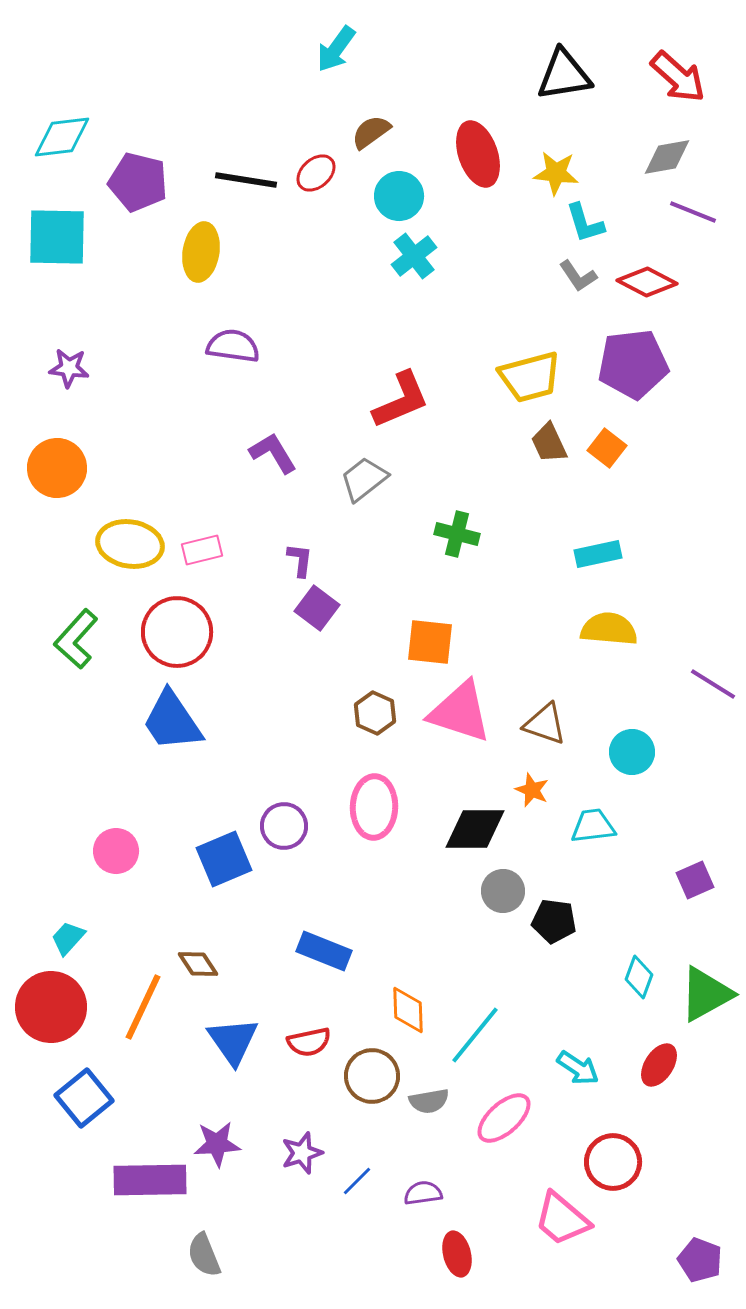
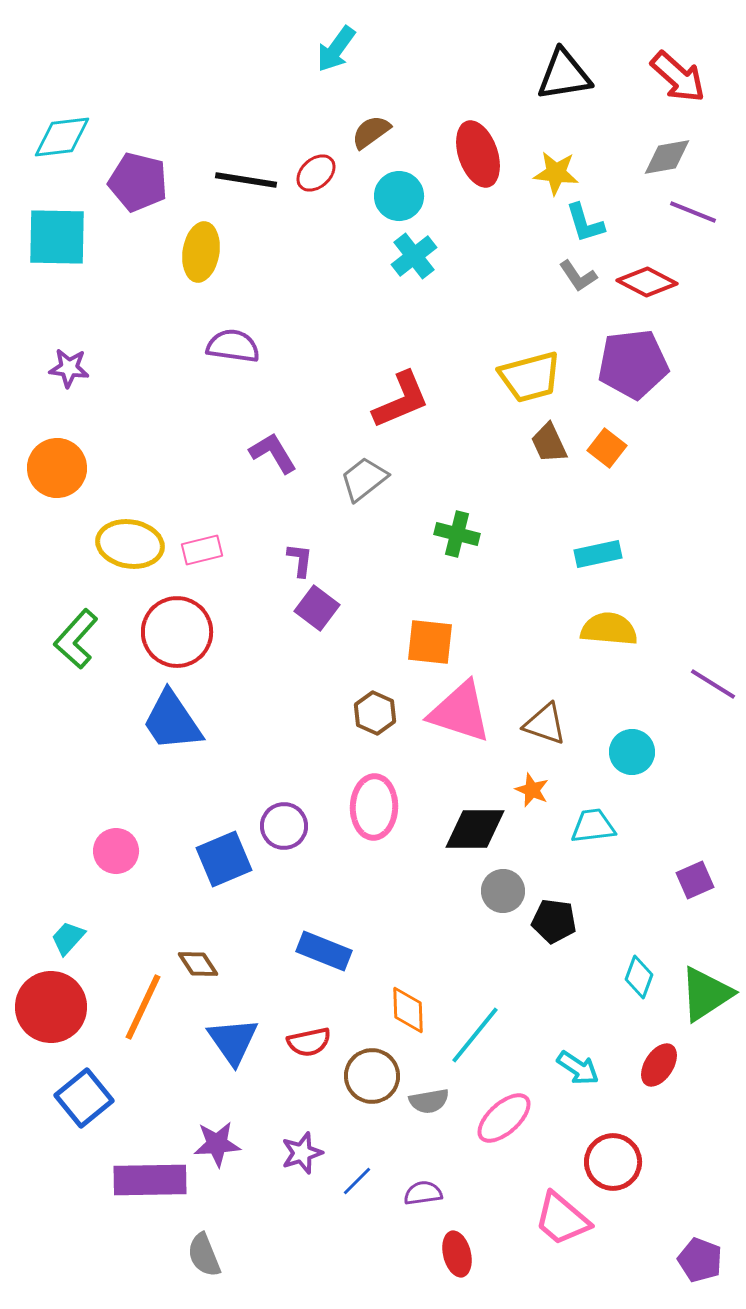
green triangle at (706, 994): rotated 4 degrees counterclockwise
